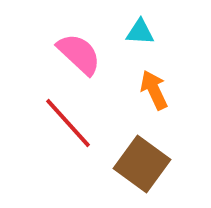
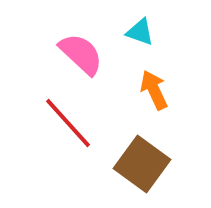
cyan triangle: rotated 16 degrees clockwise
pink semicircle: moved 2 px right
